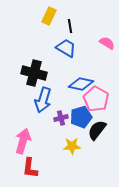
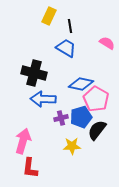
blue arrow: moved 1 px up; rotated 75 degrees clockwise
